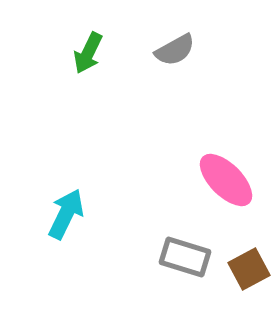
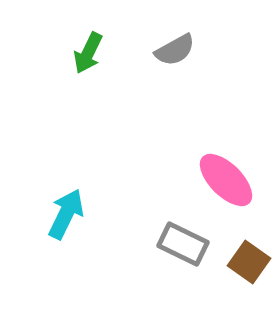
gray rectangle: moved 2 px left, 13 px up; rotated 9 degrees clockwise
brown square: moved 7 px up; rotated 27 degrees counterclockwise
